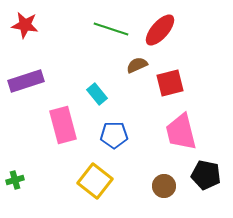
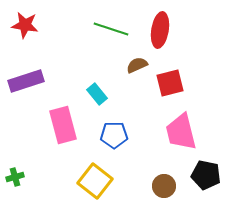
red ellipse: rotated 32 degrees counterclockwise
green cross: moved 3 px up
